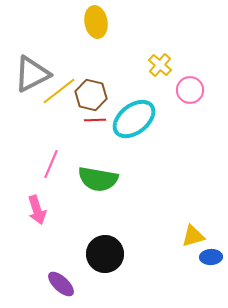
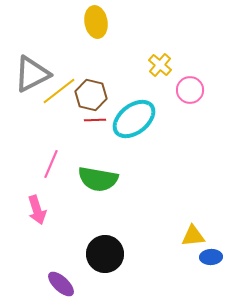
yellow triangle: rotated 10 degrees clockwise
